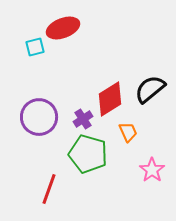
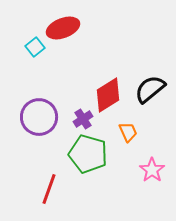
cyan square: rotated 24 degrees counterclockwise
red diamond: moved 2 px left, 4 px up
